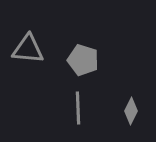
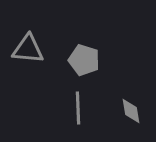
gray pentagon: moved 1 px right
gray diamond: rotated 36 degrees counterclockwise
